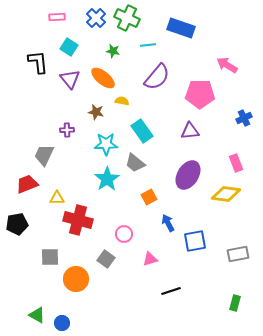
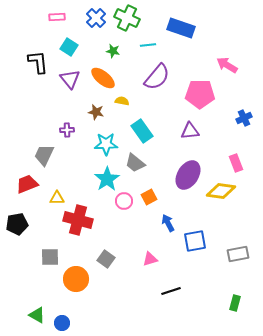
yellow diamond at (226, 194): moved 5 px left, 3 px up
pink circle at (124, 234): moved 33 px up
